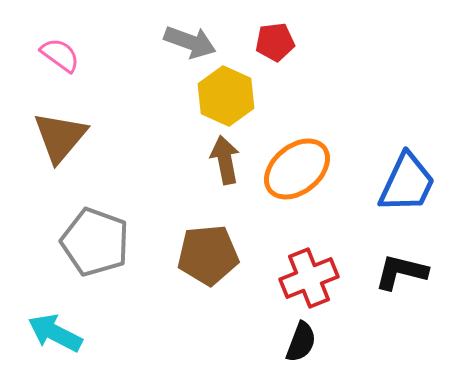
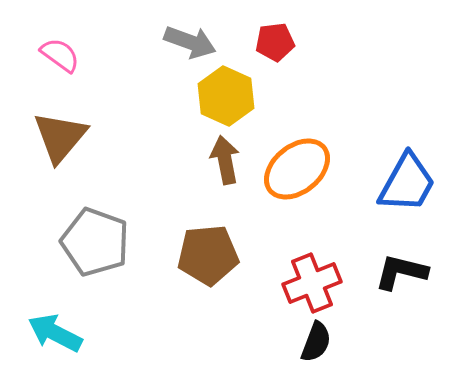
blue trapezoid: rotated 4 degrees clockwise
red cross: moved 3 px right, 5 px down
black semicircle: moved 15 px right
